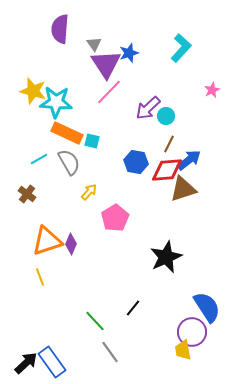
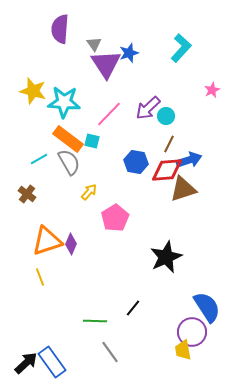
pink line: moved 22 px down
cyan star: moved 8 px right
orange rectangle: moved 1 px right, 6 px down; rotated 12 degrees clockwise
blue arrow: rotated 20 degrees clockwise
green line: rotated 45 degrees counterclockwise
